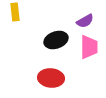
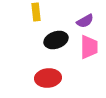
yellow rectangle: moved 21 px right
red ellipse: moved 3 px left; rotated 10 degrees counterclockwise
